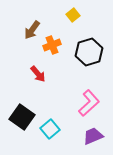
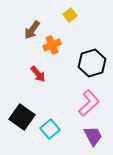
yellow square: moved 3 px left
black hexagon: moved 3 px right, 11 px down
purple trapezoid: rotated 85 degrees clockwise
